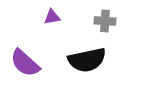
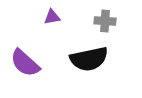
black semicircle: moved 2 px right, 1 px up
